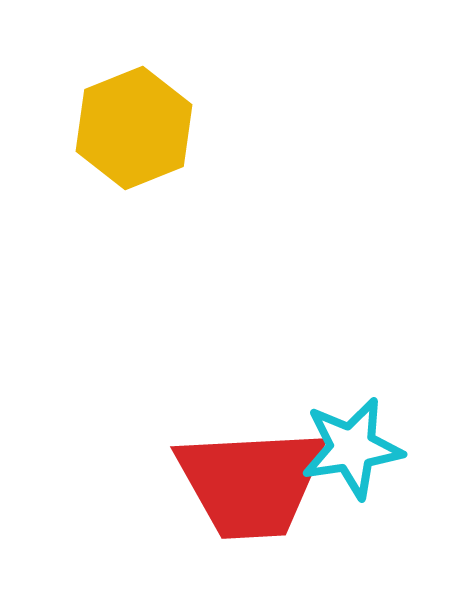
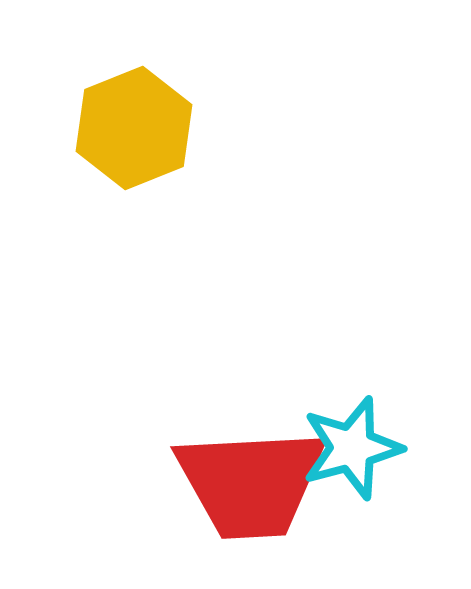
cyan star: rotated 6 degrees counterclockwise
